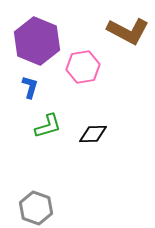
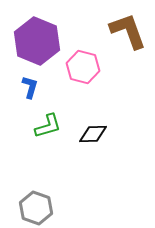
brown L-shape: rotated 138 degrees counterclockwise
pink hexagon: rotated 24 degrees clockwise
